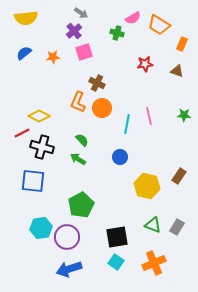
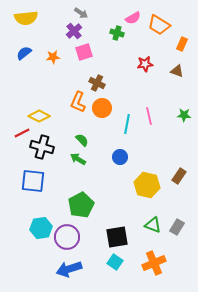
yellow hexagon: moved 1 px up
cyan square: moved 1 px left
